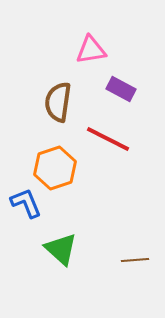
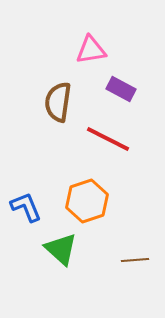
orange hexagon: moved 32 px right, 33 px down
blue L-shape: moved 4 px down
